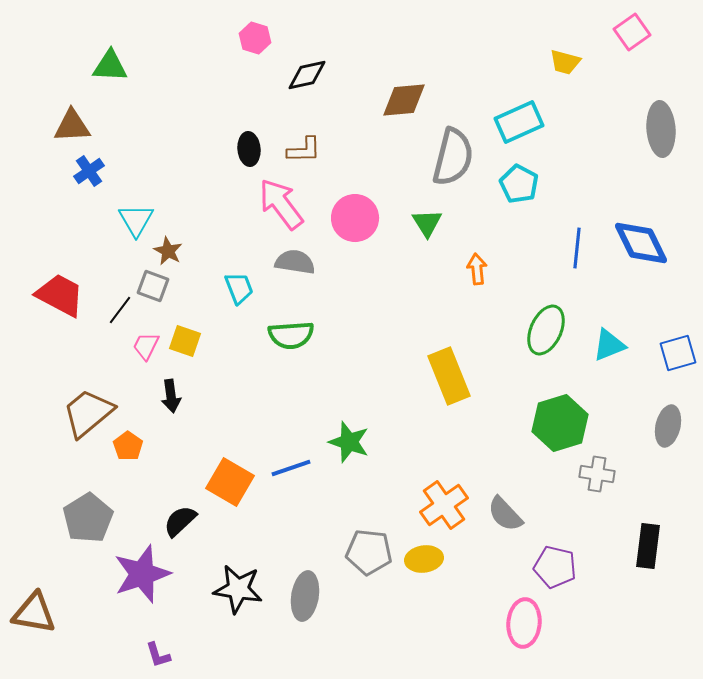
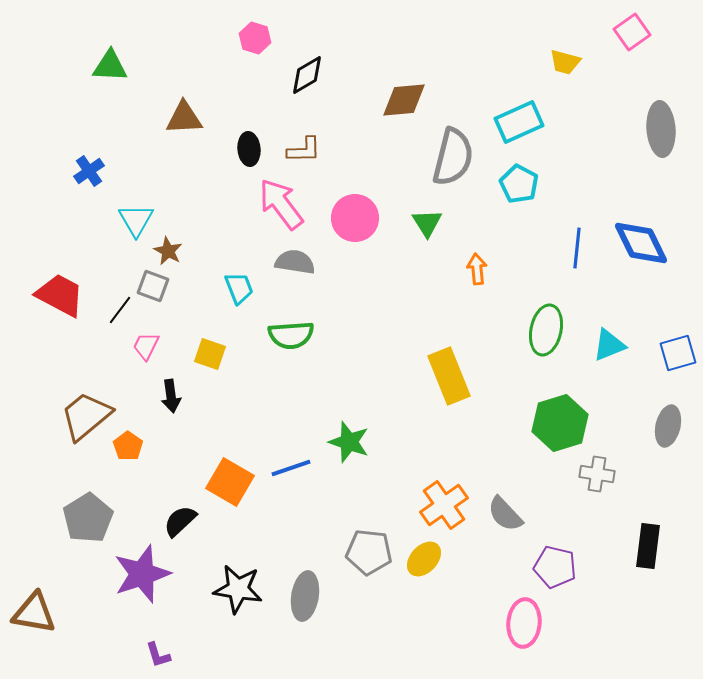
black diamond at (307, 75): rotated 18 degrees counterclockwise
brown triangle at (72, 126): moved 112 px right, 8 px up
green ellipse at (546, 330): rotated 12 degrees counterclockwise
yellow square at (185, 341): moved 25 px right, 13 px down
brown trapezoid at (88, 413): moved 2 px left, 3 px down
yellow ellipse at (424, 559): rotated 39 degrees counterclockwise
